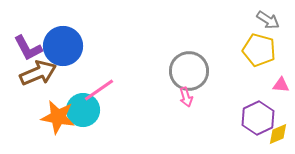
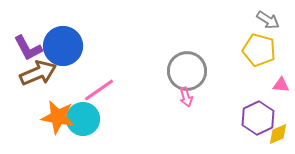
gray circle: moved 2 px left
cyan circle: moved 9 px down
